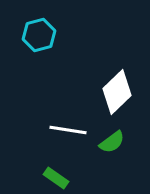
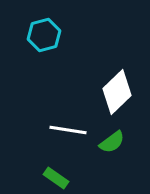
cyan hexagon: moved 5 px right
